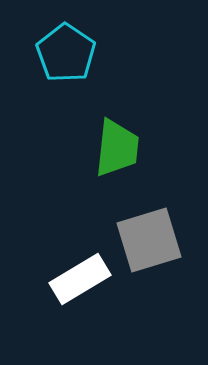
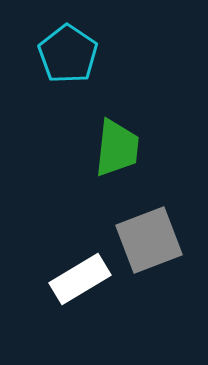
cyan pentagon: moved 2 px right, 1 px down
gray square: rotated 4 degrees counterclockwise
